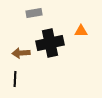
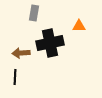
gray rectangle: rotated 70 degrees counterclockwise
orange triangle: moved 2 px left, 5 px up
black line: moved 2 px up
